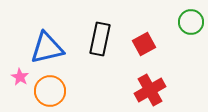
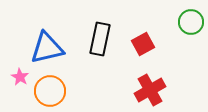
red square: moved 1 px left
